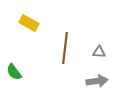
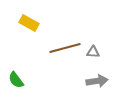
brown line: rotated 68 degrees clockwise
gray triangle: moved 6 px left
green semicircle: moved 2 px right, 8 px down
